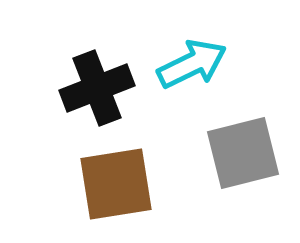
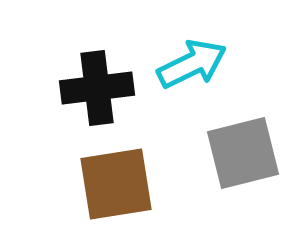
black cross: rotated 14 degrees clockwise
